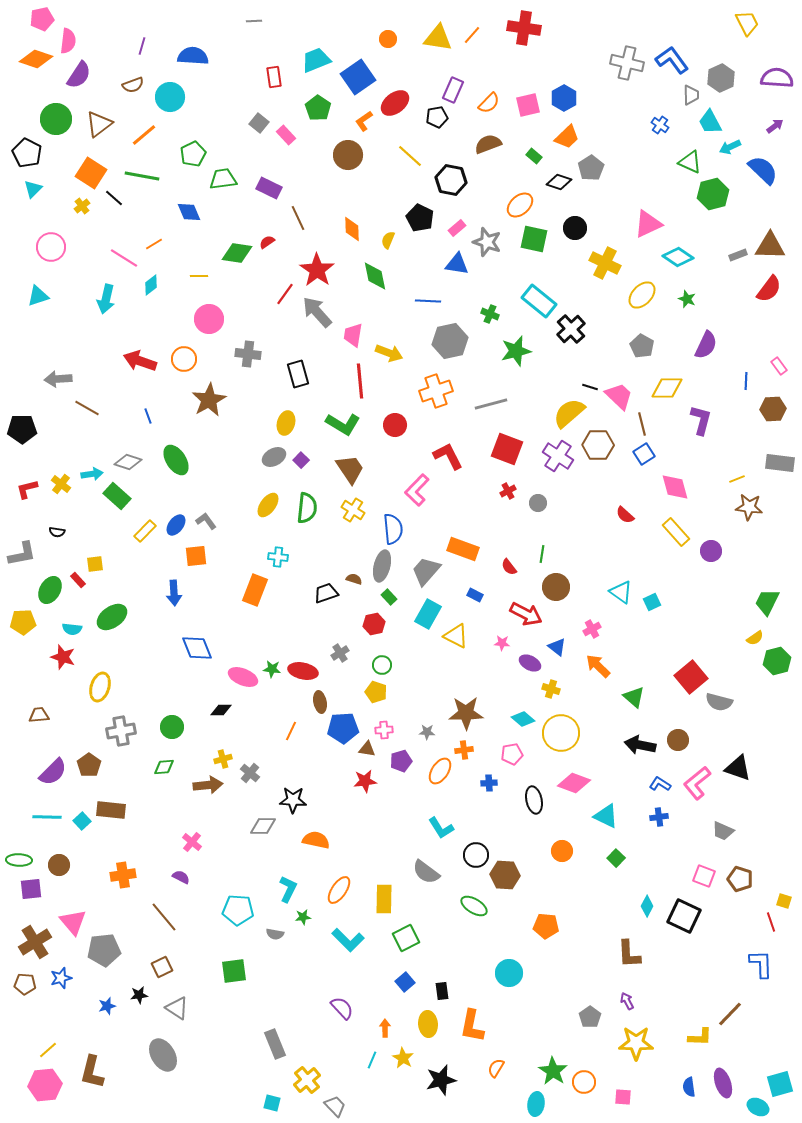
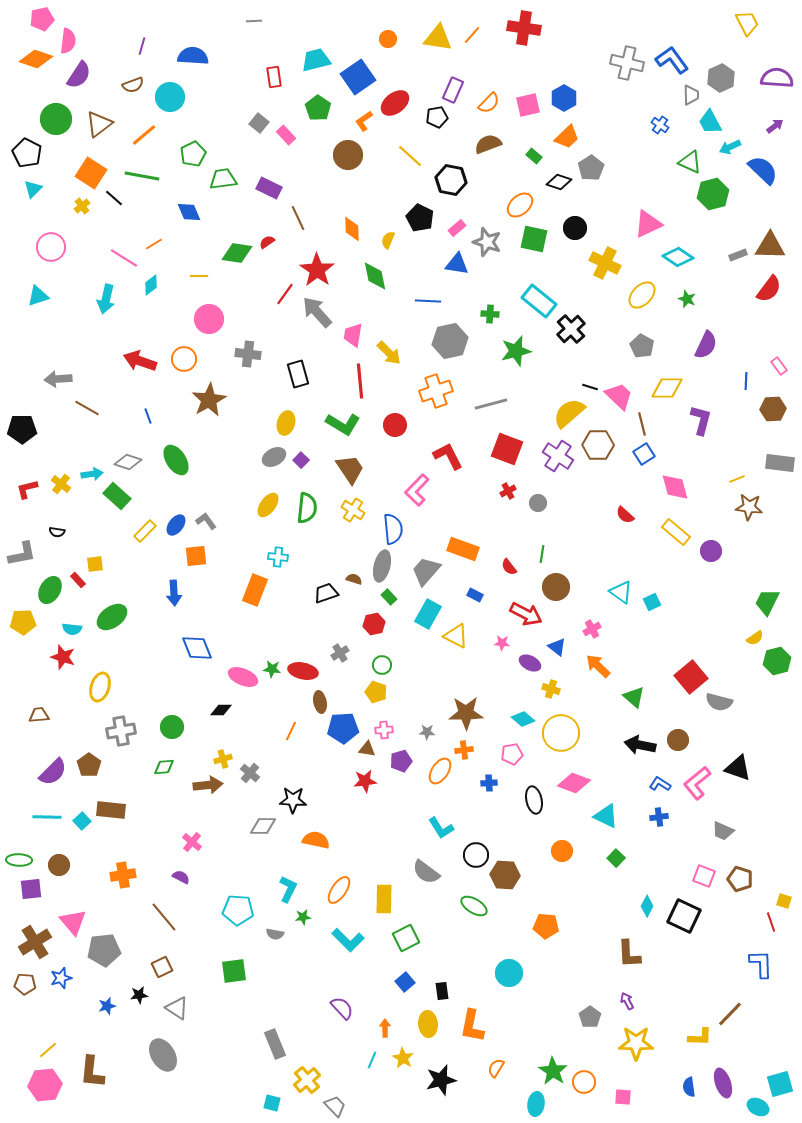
cyan trapezoid at (316, 60): rotated 8 degrees clockwise
green cross at (490, 314): rotated 18 degrees counterclockwise
yellow arrow at (389, 353): rotated 24 degrees clockwise
yellow rectangle at (676, 532): rotated 8 degrees counterclockwise
brown L-shape at (92, 1072): rotated 8 degrees counterclockwise
